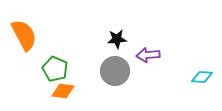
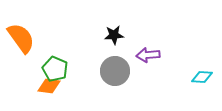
orange semicircle: moved 3 px left, 3 px down; rotated 8 degrees counterclockwise
black star: moved 3 px left, 4 px up
orange diamond: moved 14 px left, 5 px up
